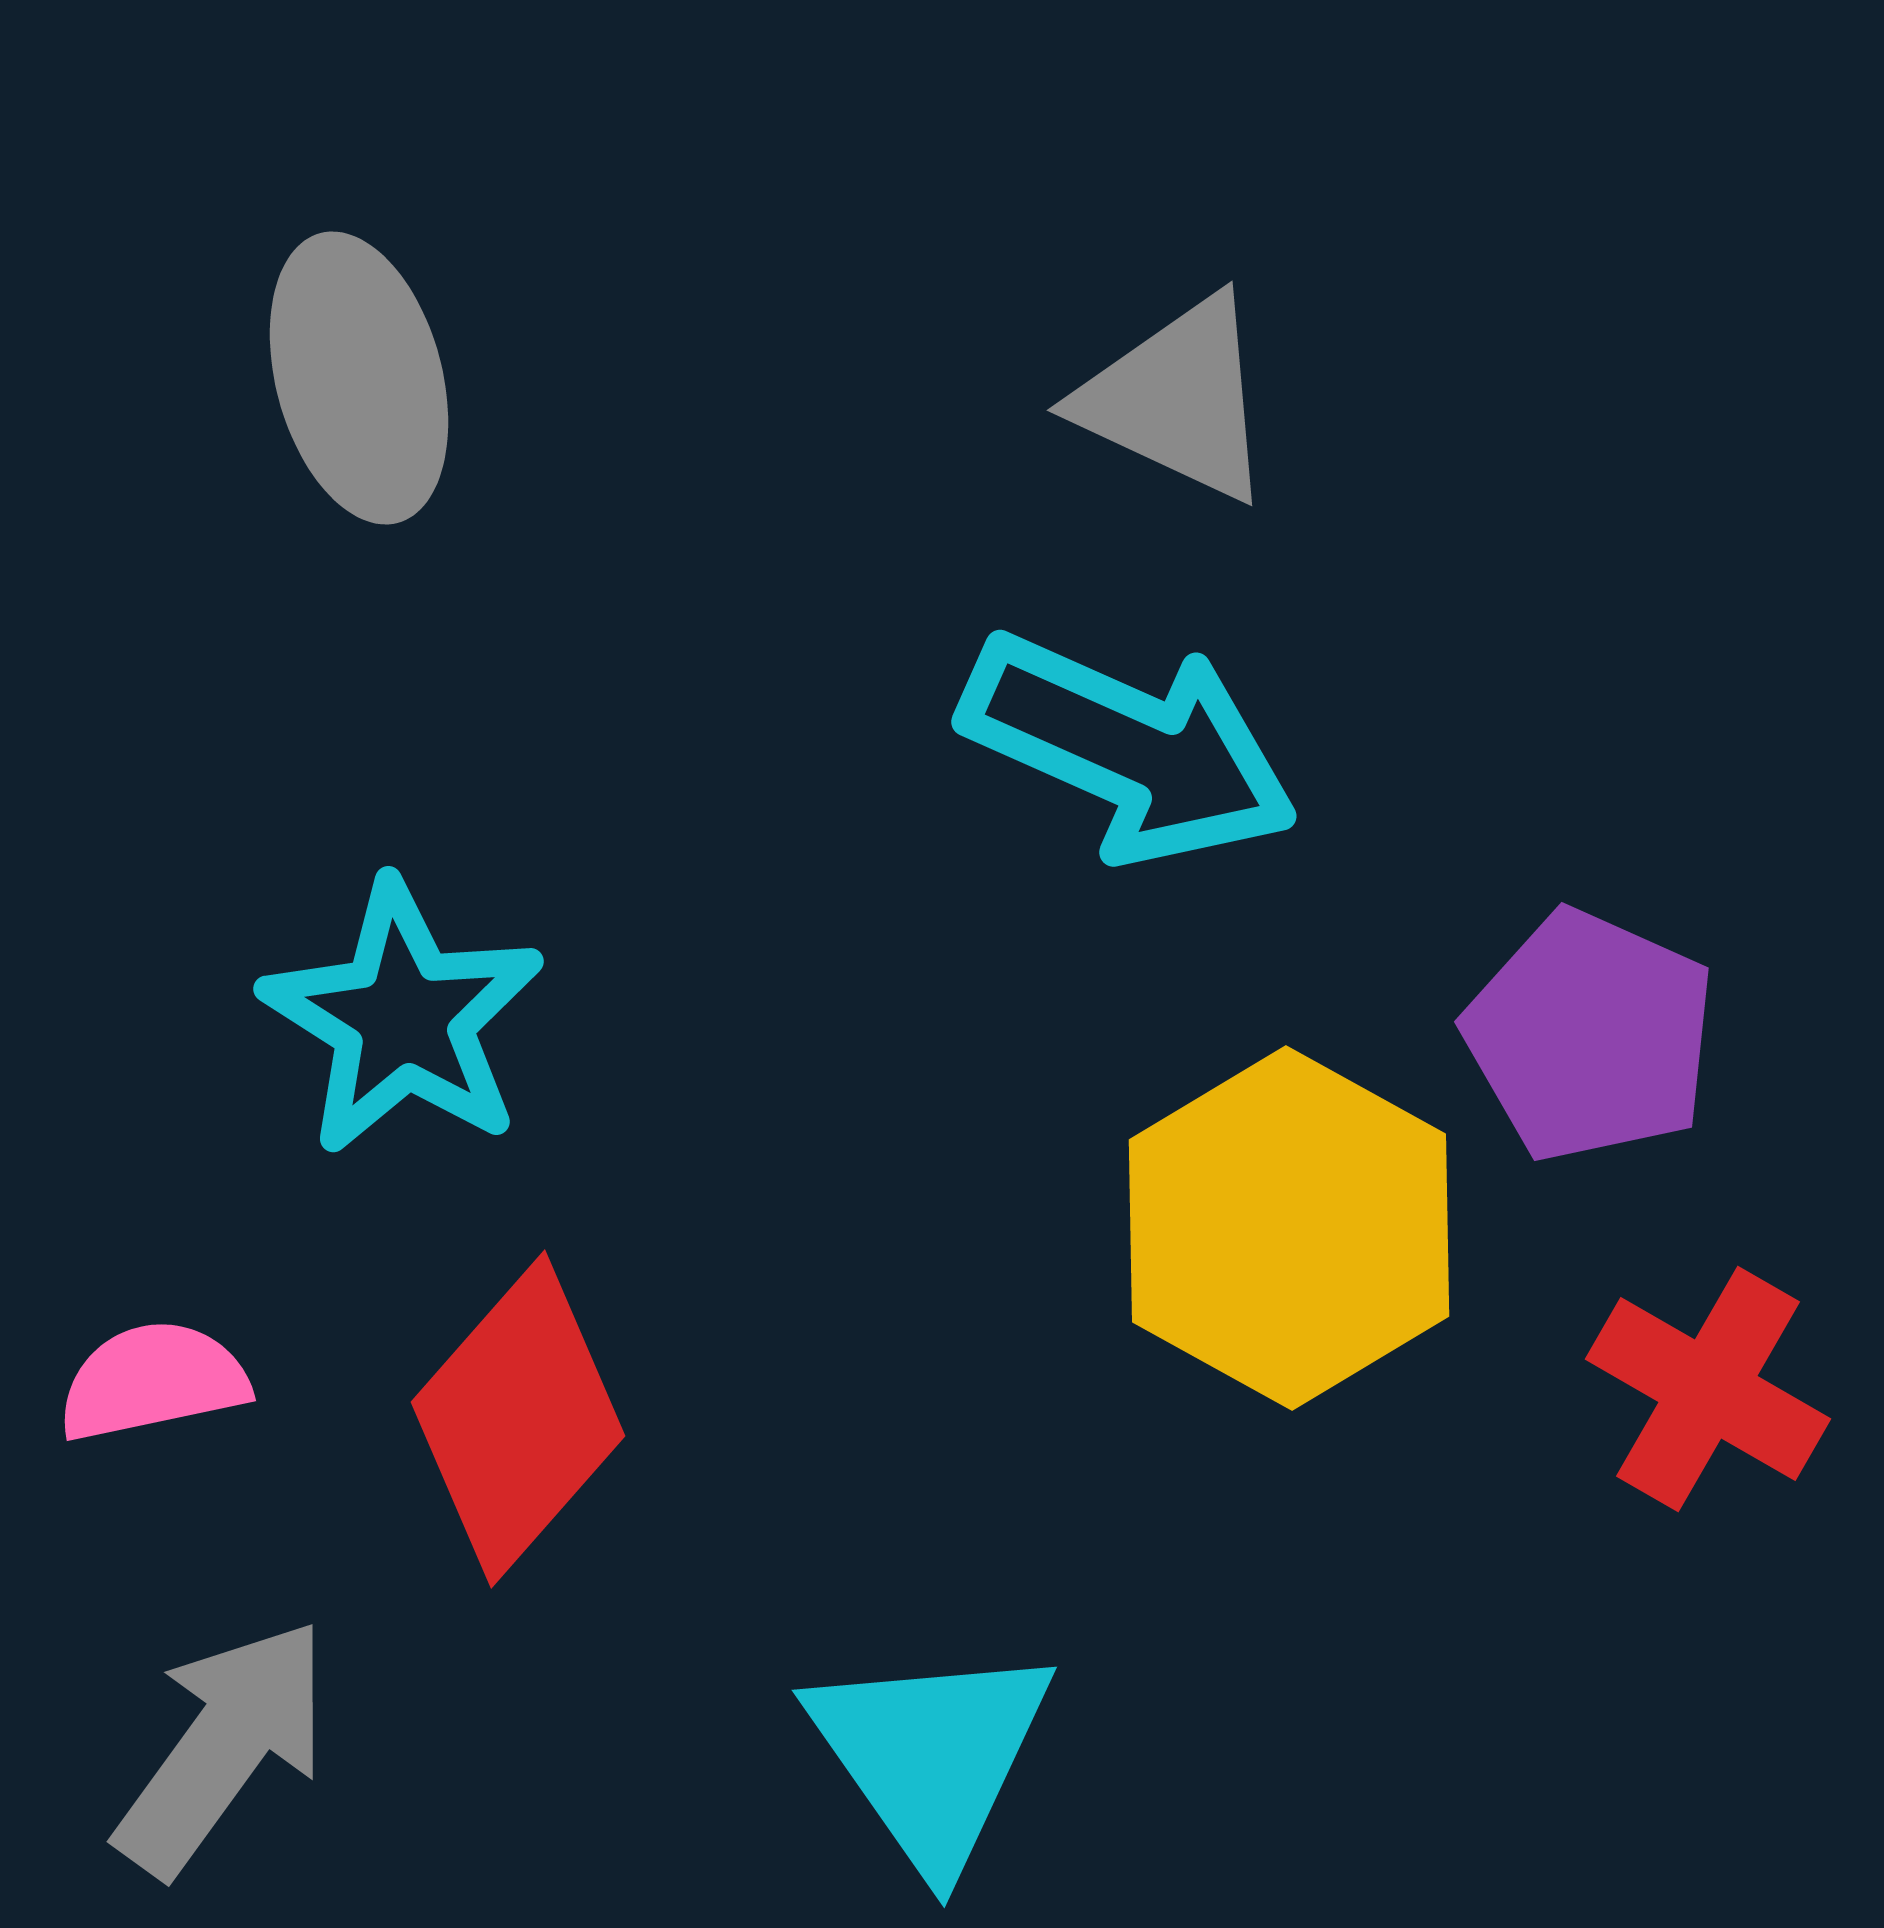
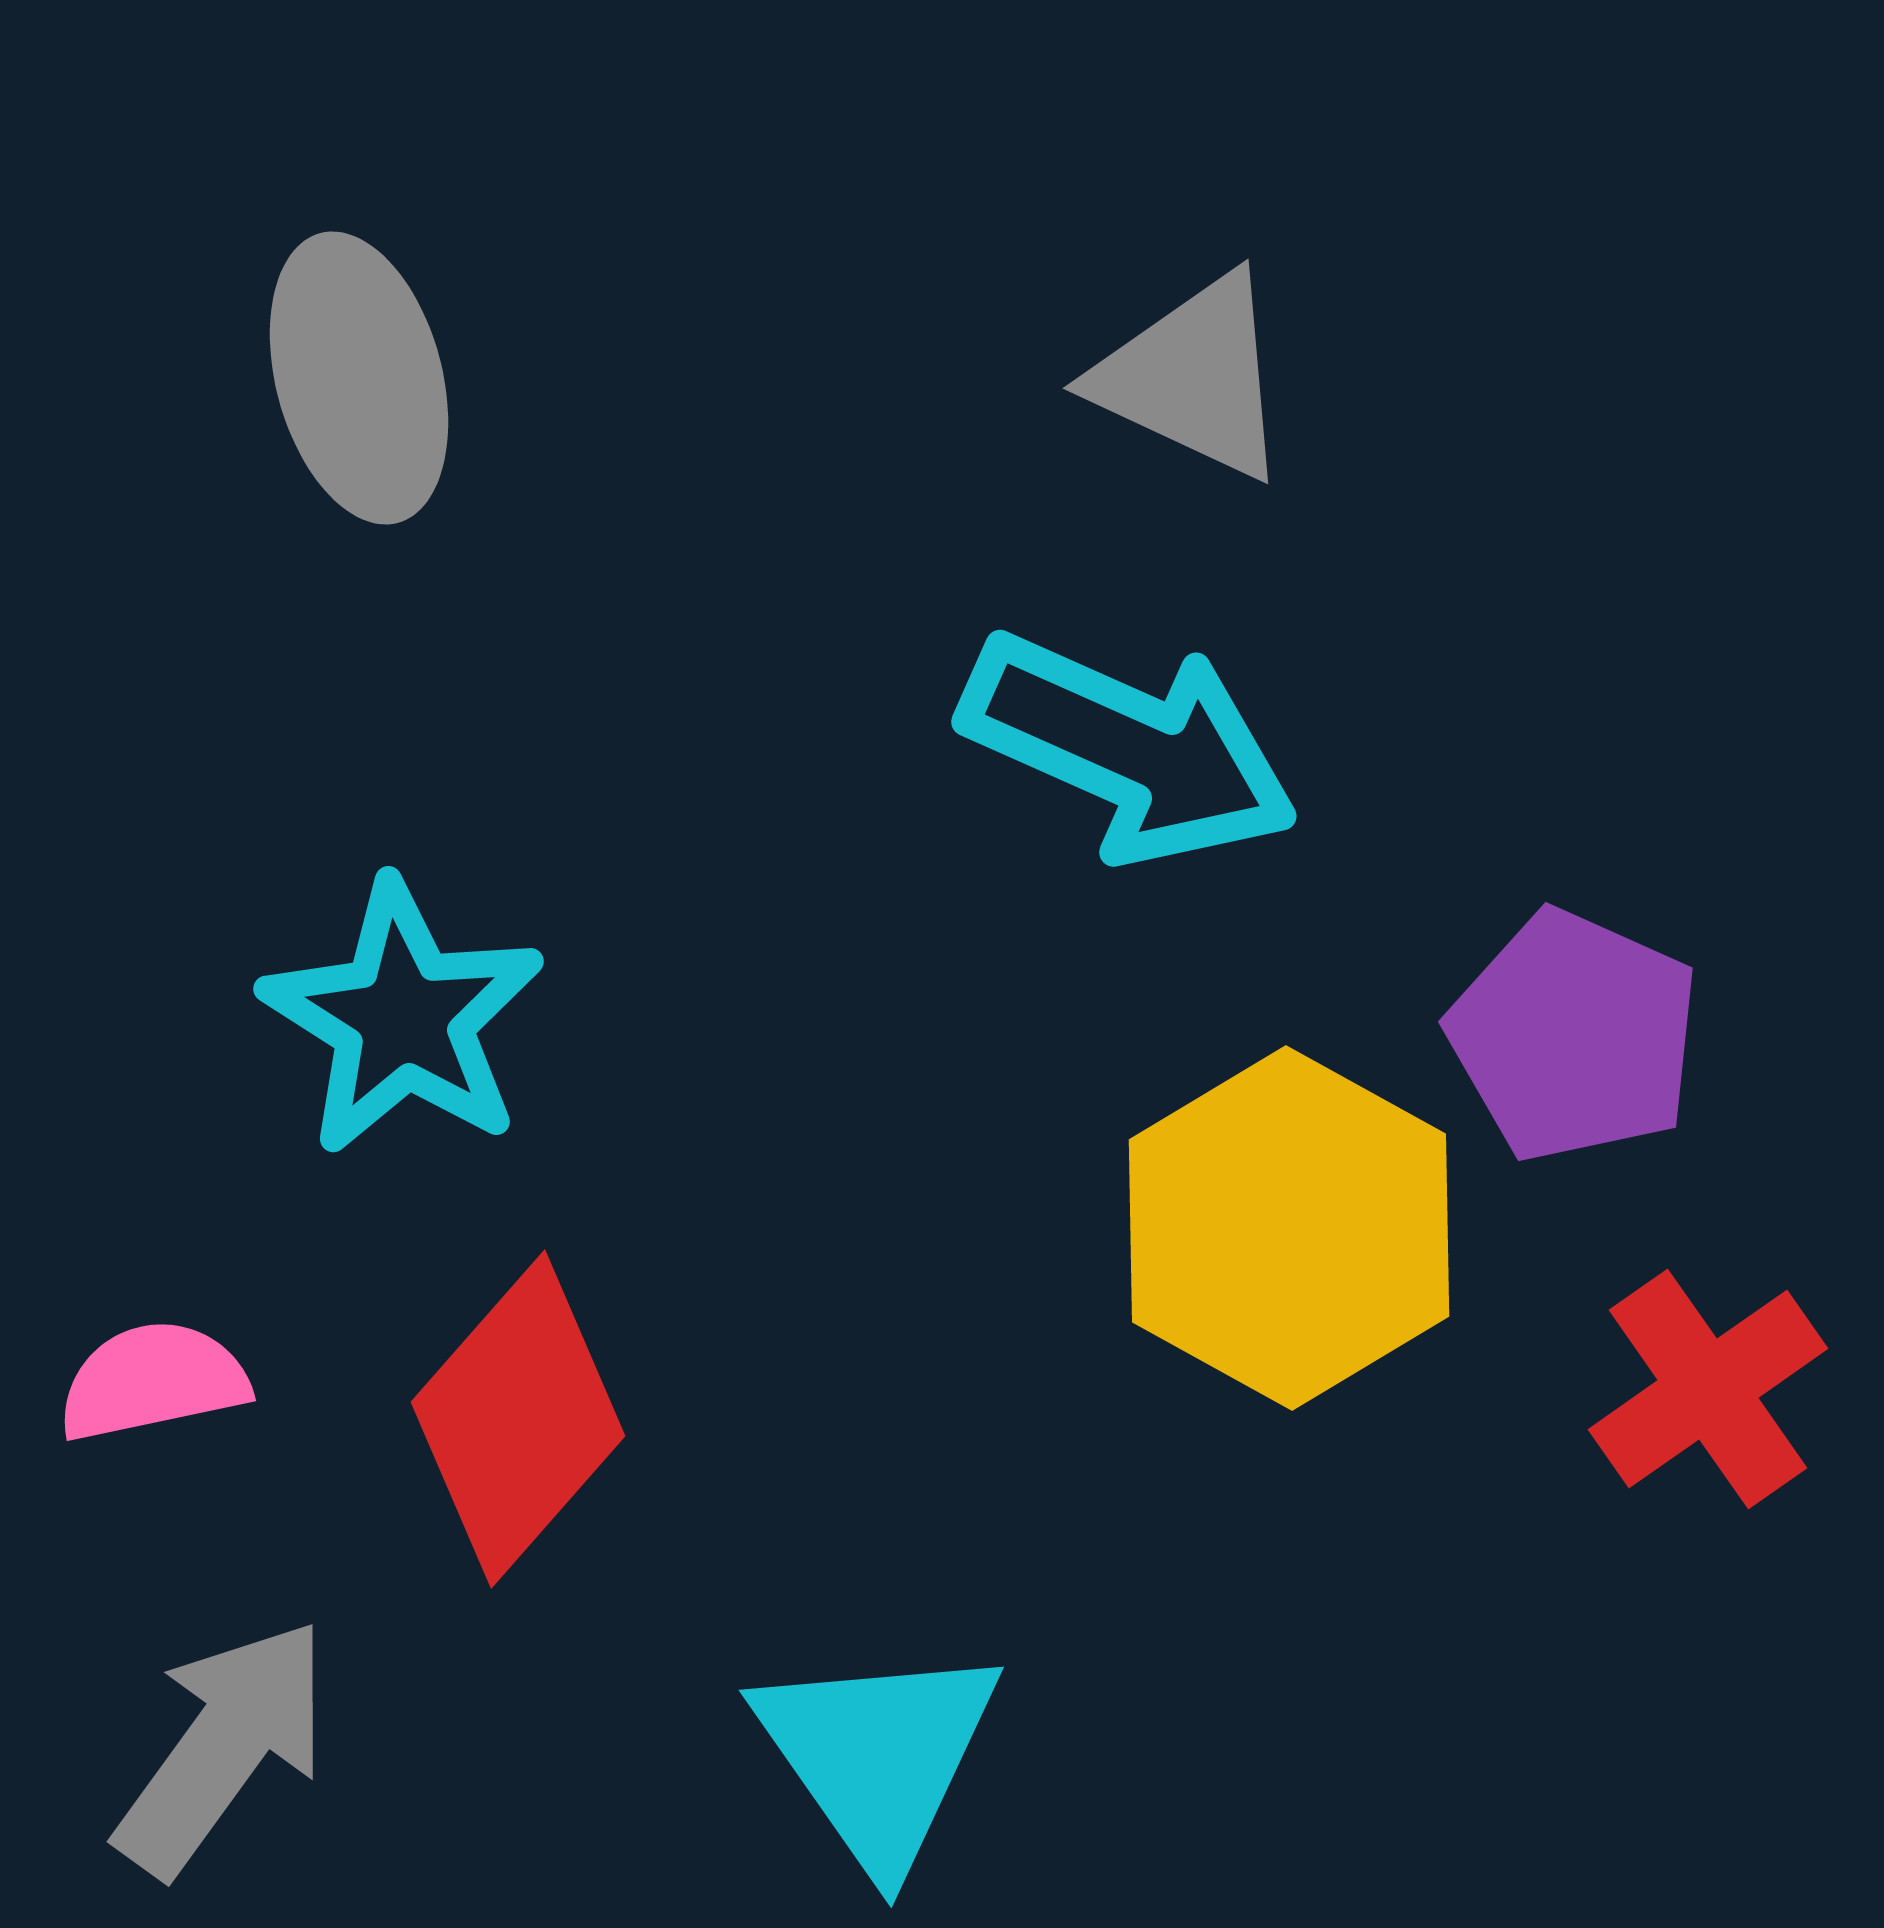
gray triangle: moved 16 px right, 22 px up
purple pentagon: moved 16 px left
red cross: rotated 25 degrees clockwise
cyan triangle: moved 53 px left
